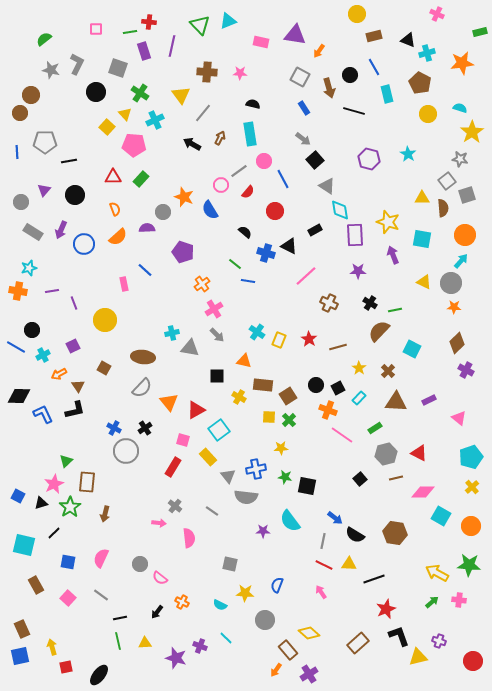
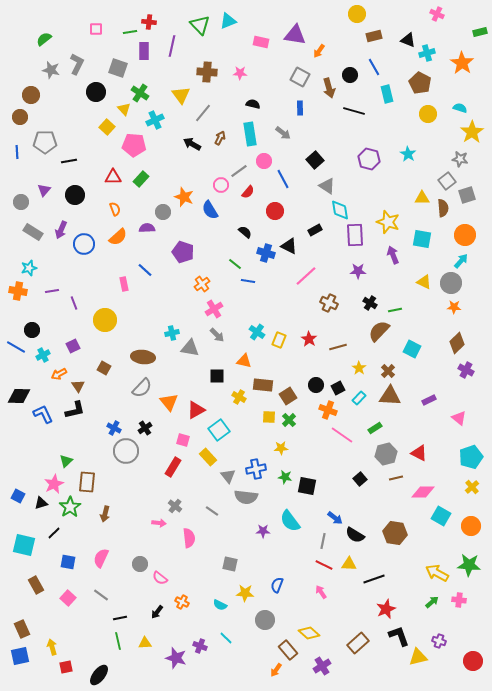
purple rectangle at (144, 51): rotated 18 degrees clockwise
orange star at (462, 63): rotated 30 degrees counterclockwise
blue rectangle at (304, 108): moved 4 px left; rotated 32 degrees clockwise
brown circle at (20, 113): moved 4 px down
yellow triangle at (125, 114): moved 1 px left, 5 px up
gray arrow at (303, 139): moved 20 px left, 6 px up
brown triangle at (396, 402): moved 6 px left, 6 px up
purple cross at (309, 674): moved 13 px right, 8 px up
